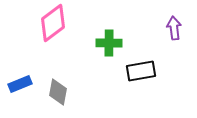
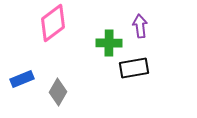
purple arrow: moved 34 px left, 2 px up
black rectangle: moved 7 px left, 3 px up
blue rectangle: moved 2 px right, 5 px up
gray diamond: rotated 20 degrees clockwise
